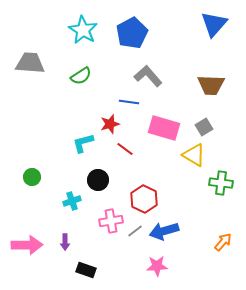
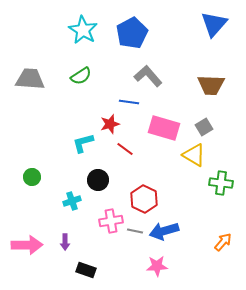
gray trapezoid: moved 16 px down
gray line: rotated 49 degrees clockwise
